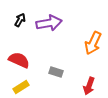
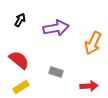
purple arrow: moved 7 px right, 5 px down
red semicircle: rotated 15 degrees clockwise
red arrow: rotated 114 degrees counterclockwise
